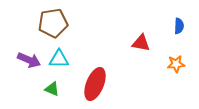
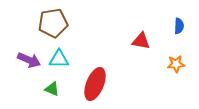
red triangle: moved 2 px up
